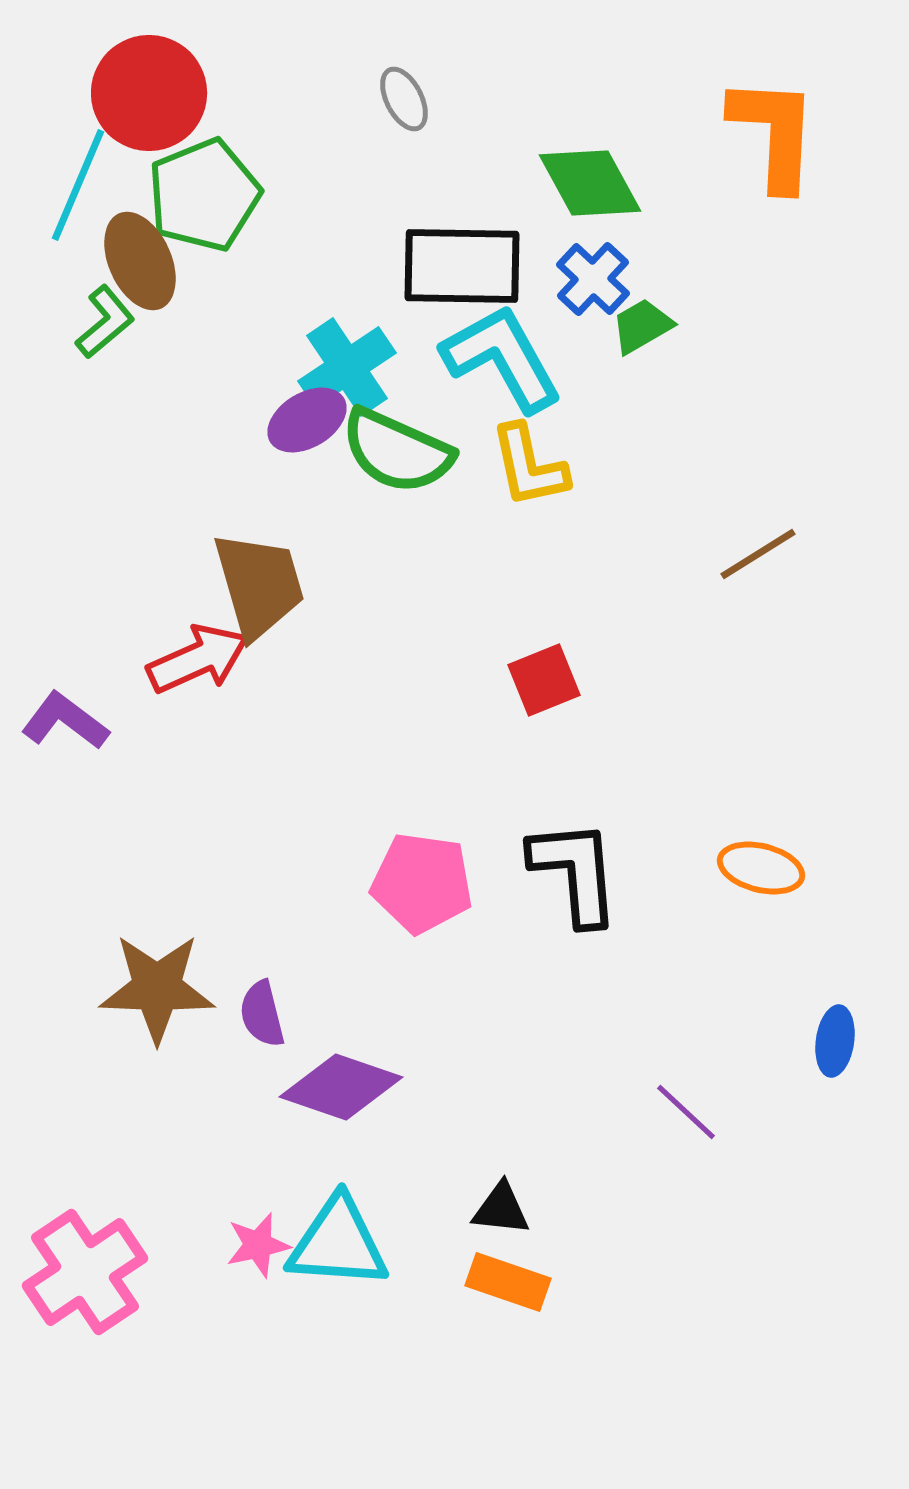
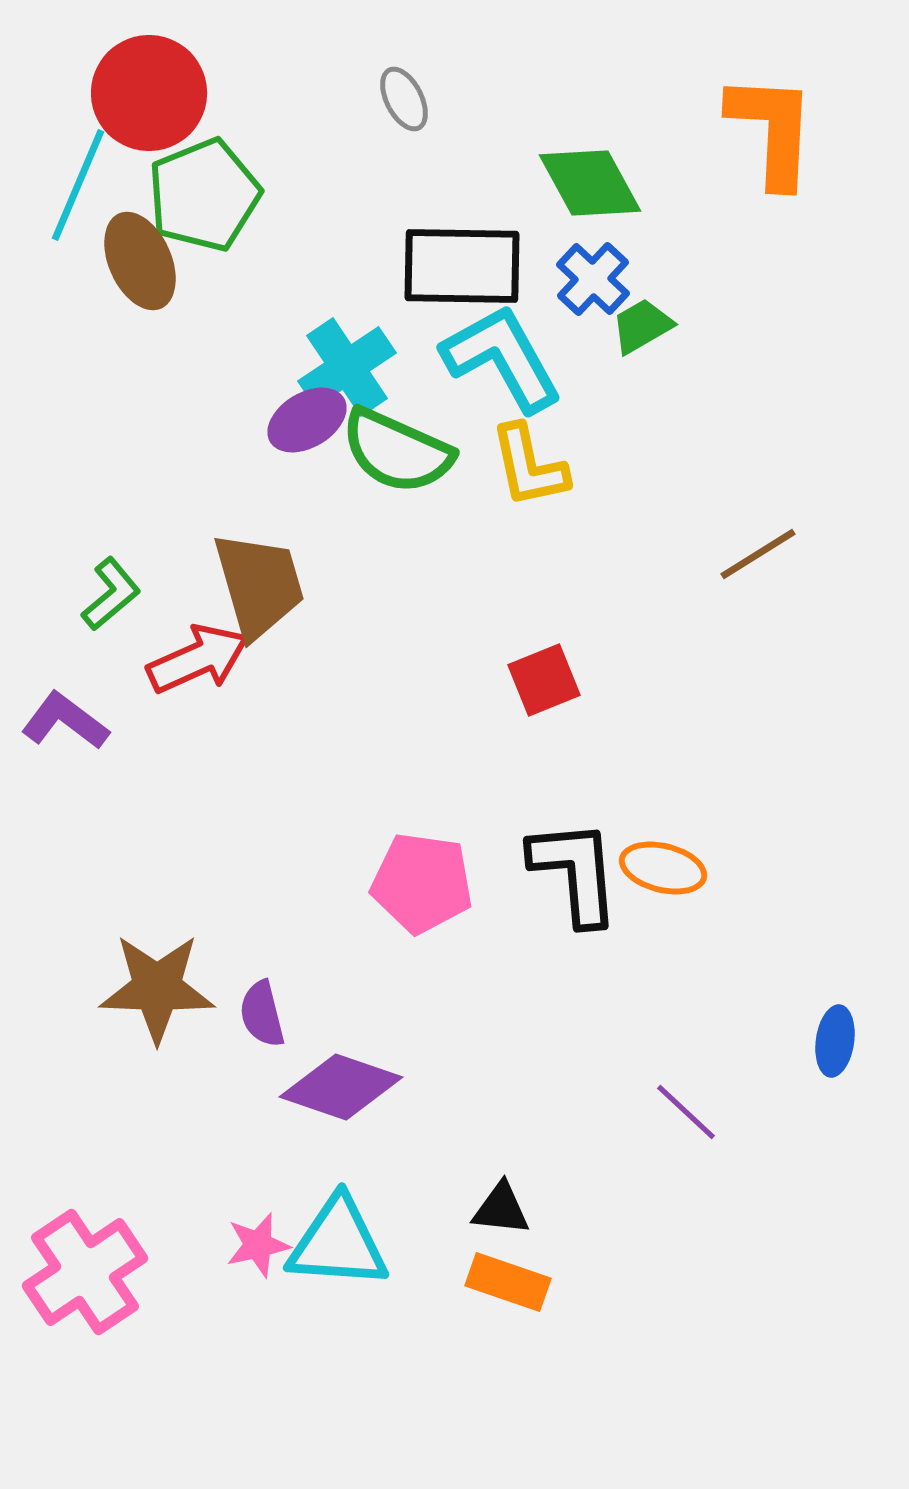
orange L-shape: moved 2 px left, 3 px up
green L-shape: moved 6 px right, 272 px down
orange ellipse: moved 98 px left
